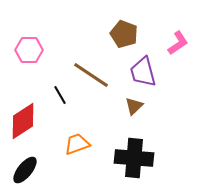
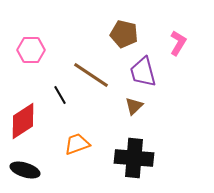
brown pentagon: rotated 8 degrees counterclockwise
pink L-shape: rotated 25 degrees counterclockwise
pink hexagon: moved 2 px right
black ellipse: rotated 68 degrees clockwise
